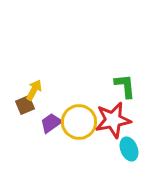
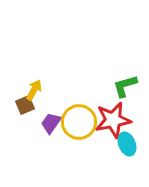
green L-shape: rotated 100 degrees counterclockwise
purple trapezoid: rotated 20 degrees counterclockwise
cyan ellipse: moved 2 px left, 5 px up
